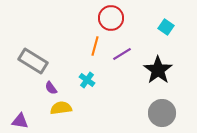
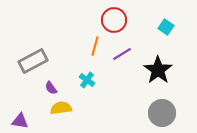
red circle: moved 3 px right, 2 px down
gray rectangle: rotated 60 degrees counterclockwise
